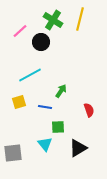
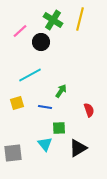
yellow square: moved 2 px left, 1 px down
green square: moved 1 px right, 1 px down
